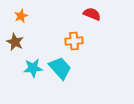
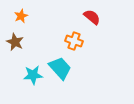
red semicircle: moved 3 px down; rotated 18 degrees clockwise
orange cross: rotated 24 degrees clockwise
cyan star: moved 7 px down
